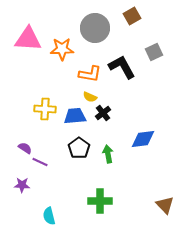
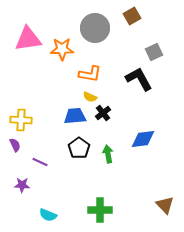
pink triangle: rotated 12 degrees counterclockwise
black L-shape: moved 17 px right, 12 px down
yellow cross: moved 24 px left, 11 px down
purple semicircle: moved 10 px left, 3 px up; rotated 32 degrees clockwise
green cross: moved 9 px down
cyan semicircle: moved 1 px left, 1 px up; rotated 54 degrees counterclockwise
